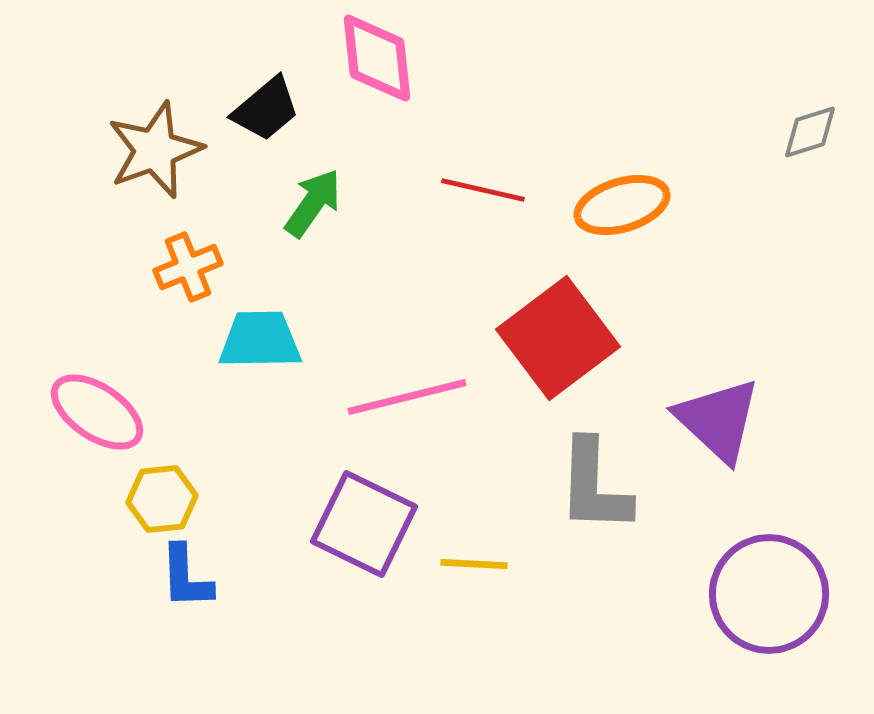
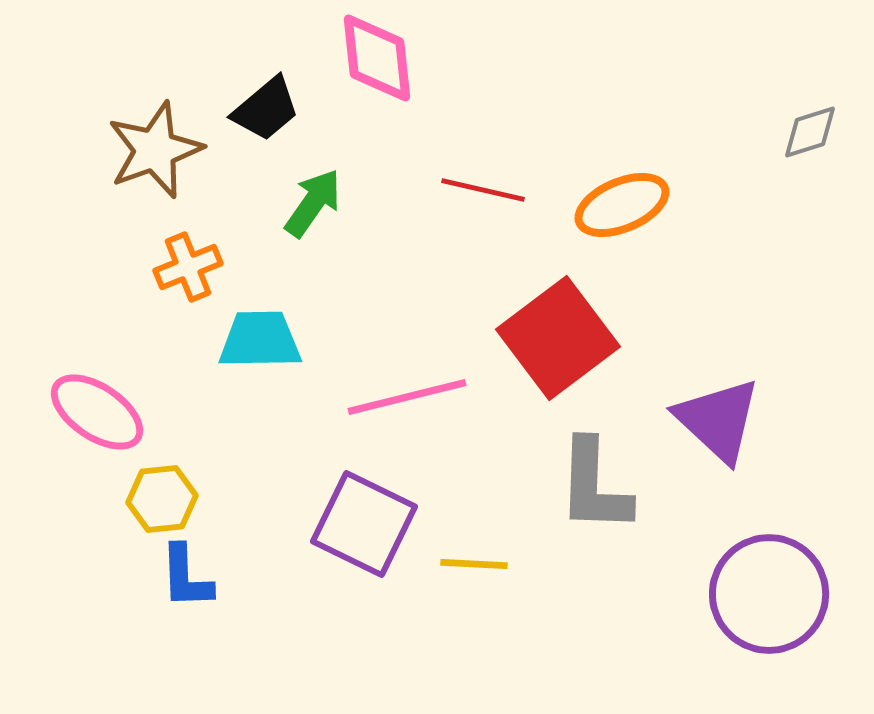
orange ellipse: rotated 6 degrees counterclockwise
